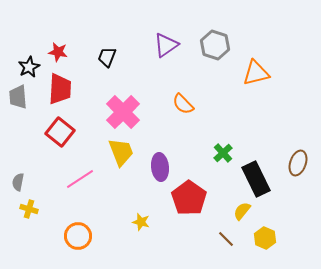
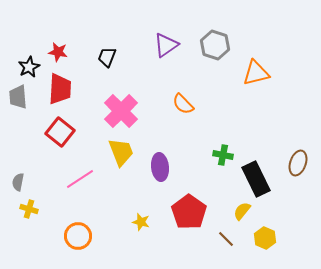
pink cross: moved 2 px left, 1 px up
green cross: moved 2 px down; rotated 36 degrees counterclockwise
red pentagon: moved 14 px down
